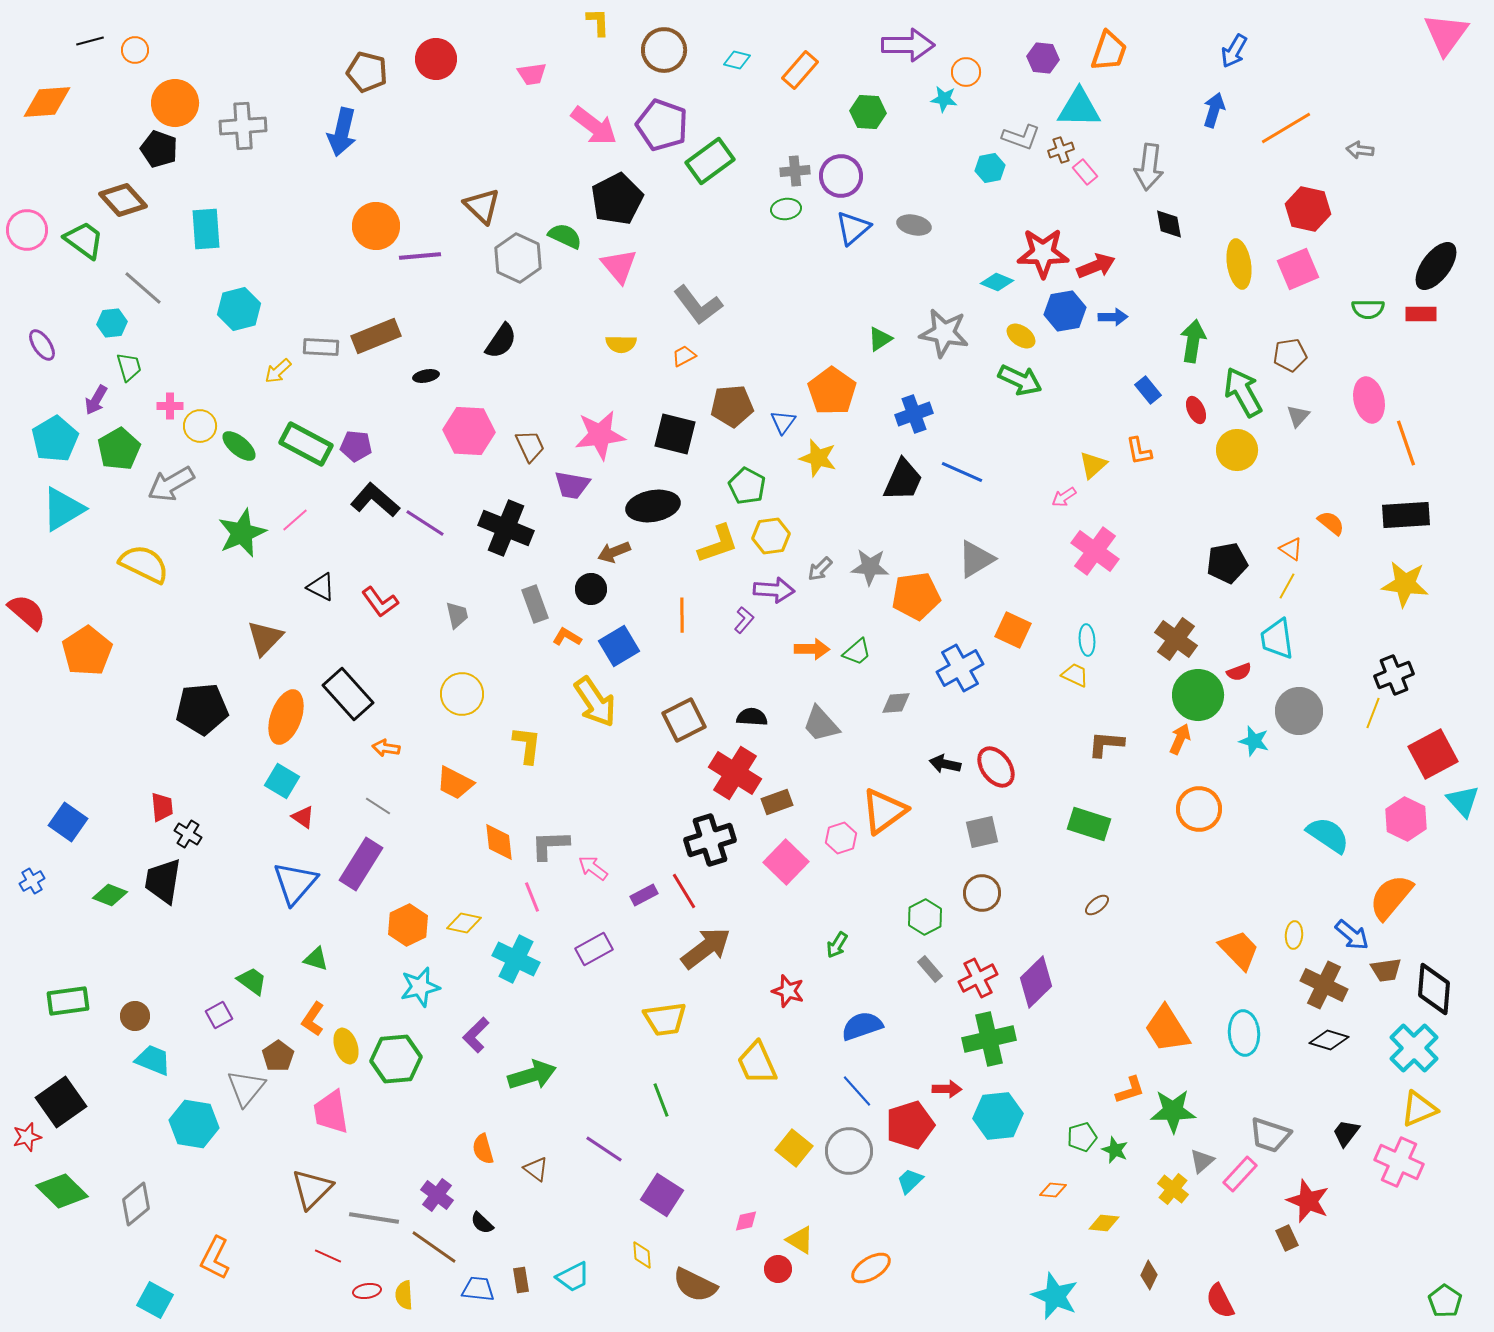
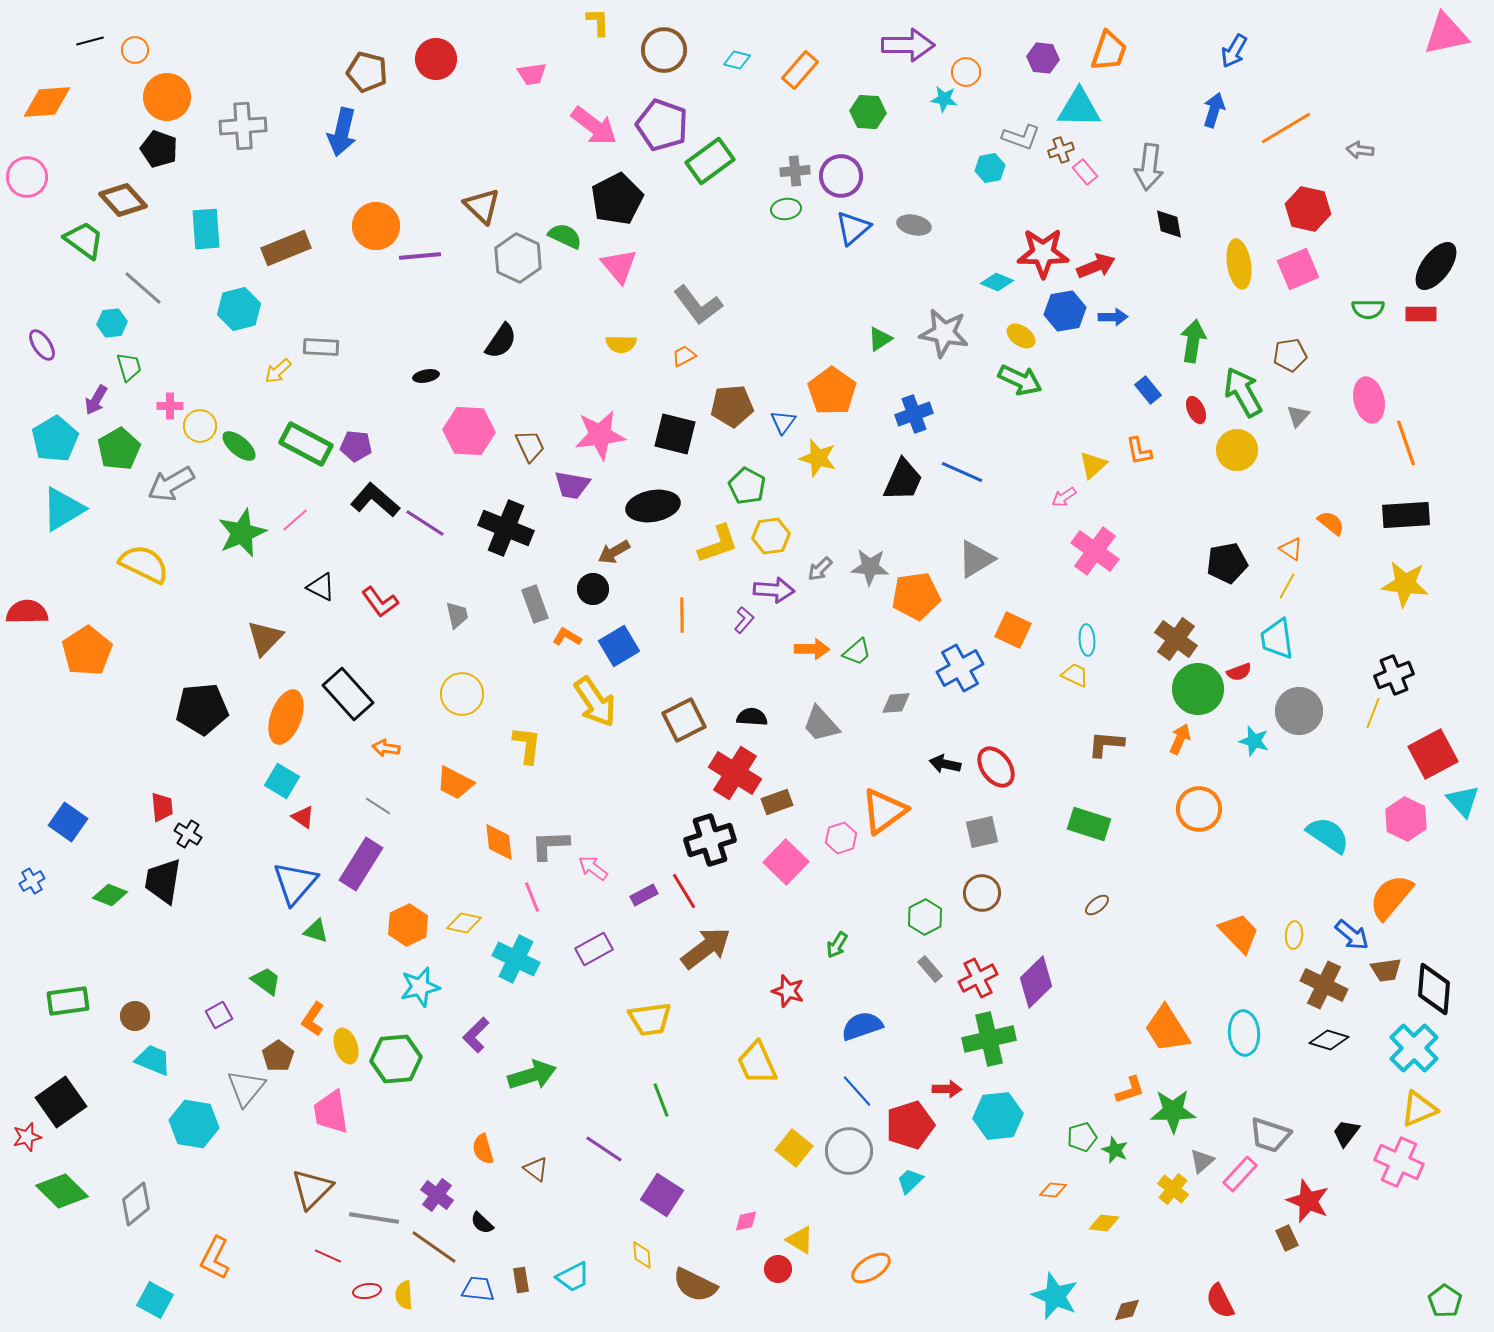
pink triangle at (1446, 34): rotated 42 degrees clockwise
orange circle at (175, 103): moved 8 px left, 6 px up
pink circle at (27, 230): moved 53 px up
brown rectangle at (376, 336): moved 90 px left, 88 px up
brown arrow at (614, 552): rotated 8 degrees counterclockwise
black circle at (591, 589): moved 2 px right
red semicircle at (27, 612): rotated 42 degrees counterclockwise
green circle at (1198, 695): moved 6 px up
orange trapezoid at (1239, 950): moved 17 px up
green triangle at (316, 959): moved 28 px up
green trapezoid at (252, 981): moved 14 px right
yellow trapezoid at (665, 1019): moved 15 px left
brown diamond at (1149, 1275): moved 22 px left, 35 px down; rotated 52 degrees clockwise
